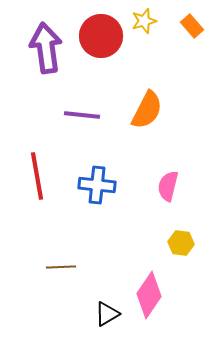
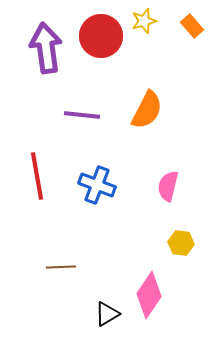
blue cross: rotated 15 degrees clockwise
